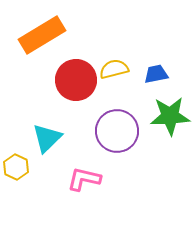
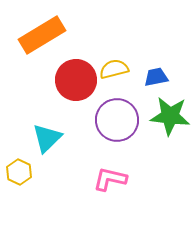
blue trapezoid: moved 3 px down
green star: rotated 9 degrees clockwise
purple circle: moved 11 px up
yellow hexagon: moved 3 px right, 5 px down
pink L-shape: moved 26 px right
